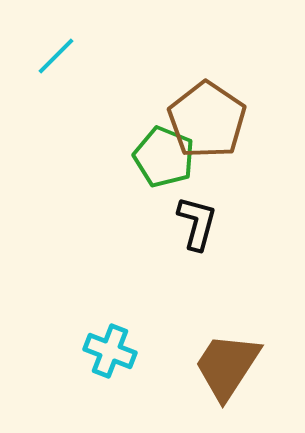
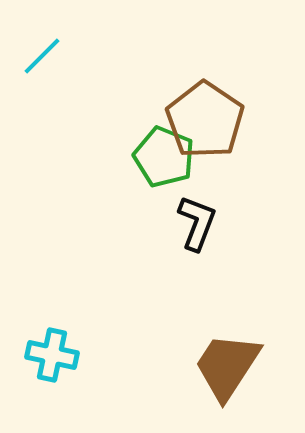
cyan line: moved 14 px left
brown pentagon: moved 2 px left
black L-shape: rotated 6 degrees clockwise
cyan cross: moved 58 px left, 4 px down; rotated 9 degrees counterclockwise
